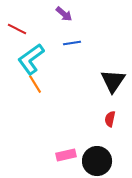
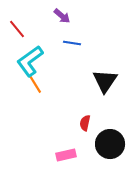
purple arrow: moved 2 px left, 2 px down
red line: rotated 24 degrees clockwise
blue line: rotated 18 degrees clockwise
cyan L-shape: moved 1 px left, 2 px down
black triangle: moved 8 px left
red semicircle: moved 25 px left, 4 px down
black circle: moved 13 px right, 17 px up
